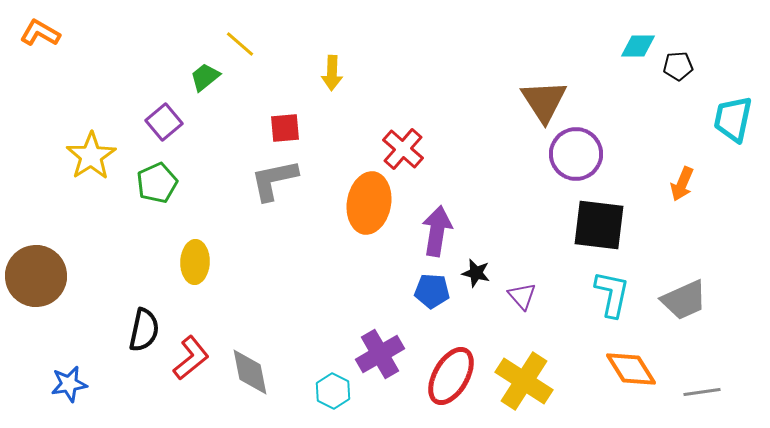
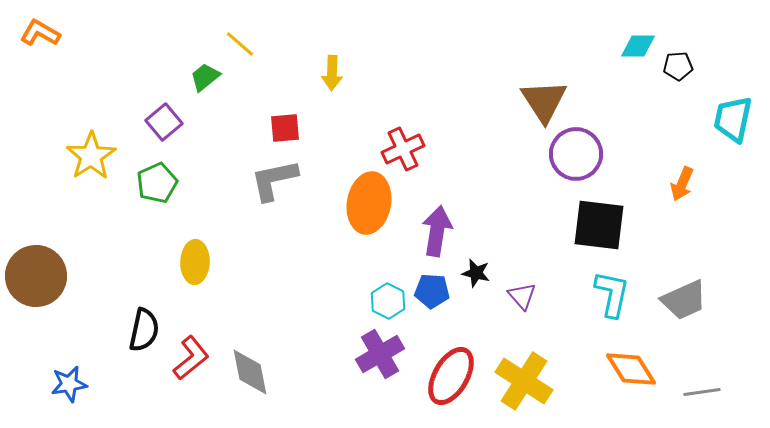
red cross: rotated 24 degrees clockwise
cyan hexagon: moved 55 px right, 90 px up
